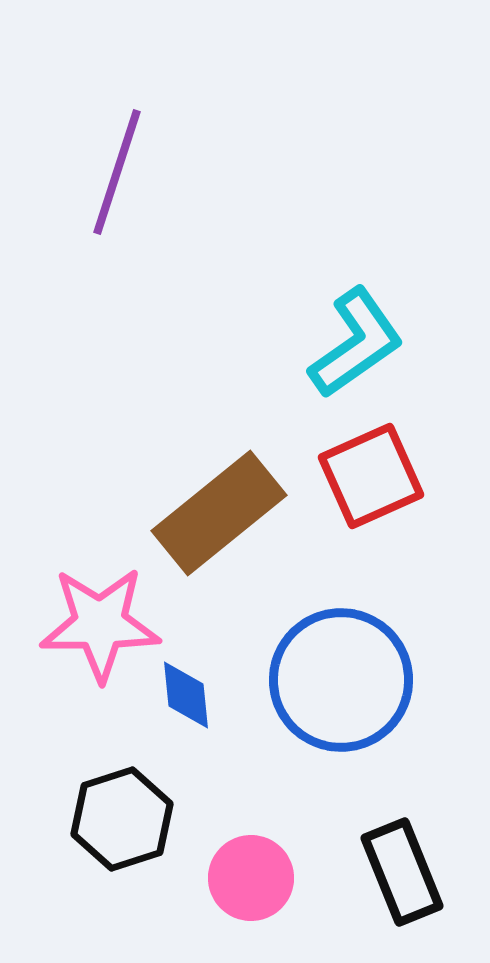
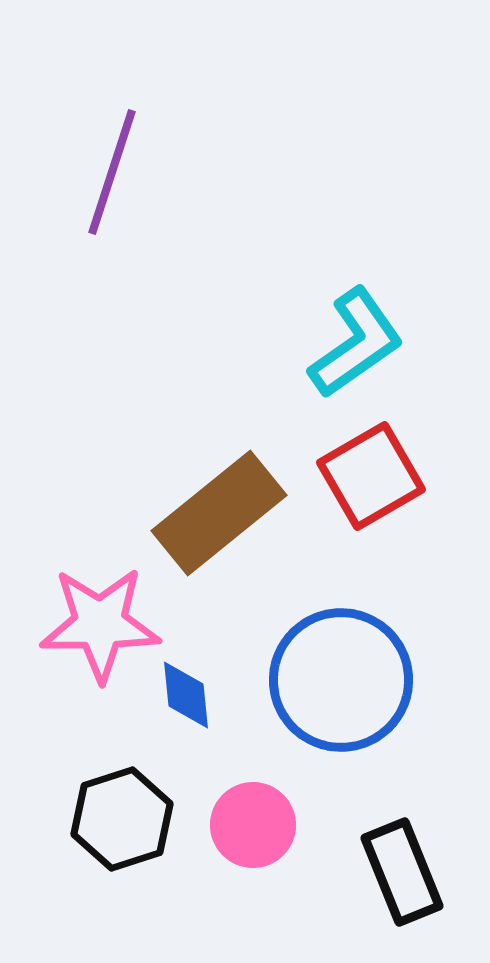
purple line: moved 5 px left
red square: rotated 6 degrees counterclockwise
pink circle: moved 2 px right, 53 px up
